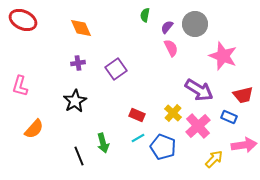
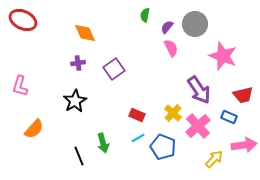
orange diamond: moved 4 px right, 5 px down
purple square: moved 2 px left
purple arrow: rotated 24 degrees clockwise
